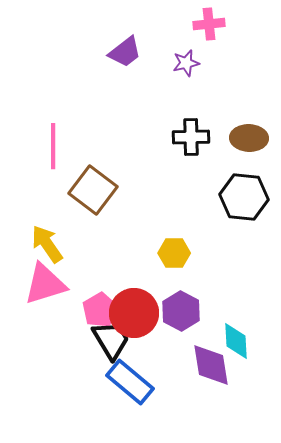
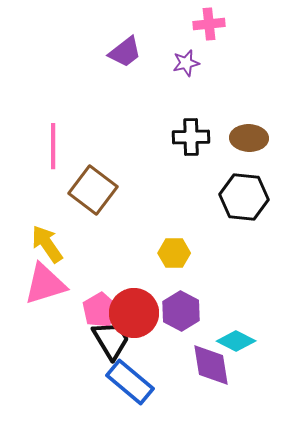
cyan diamond: rotated 60 degrees counterclockwise
